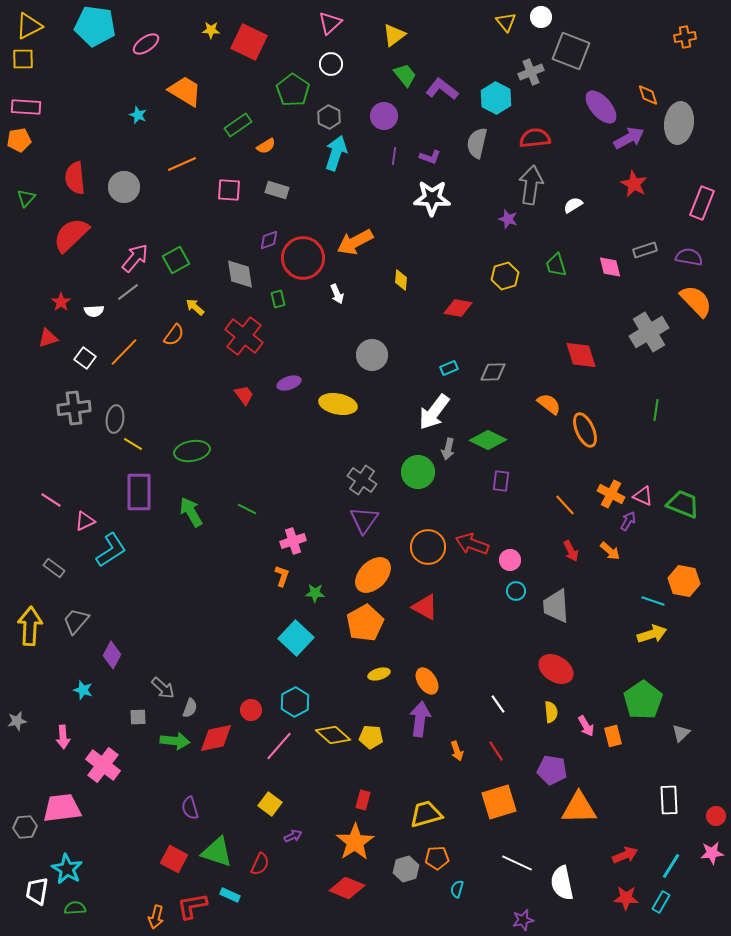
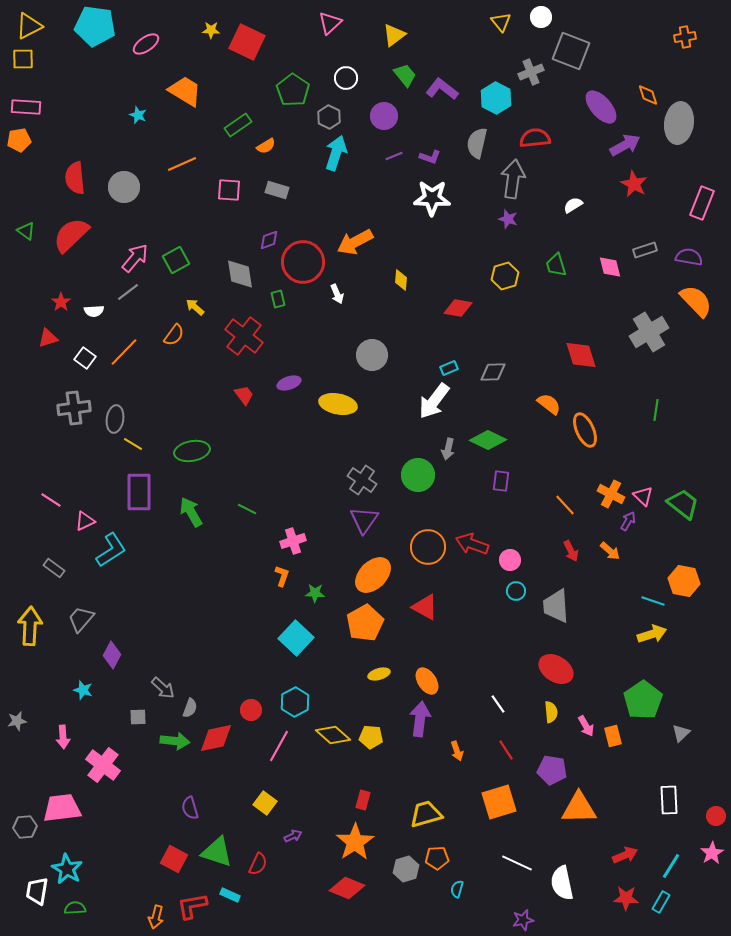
yellow triangle at (506, 22): moved 5 px left
red square at (249, 42): moved 2 px left
white circle at (331, 64): moved 15 px right, 14 px down
purple arrow at (629, 138): moved 4 px left, 7 px down
purple line at (394, 156): rotated 60 degrees clockwise
gray arrow at (531, 185): moved 18 px left, 6 px up
green triangle at (26, 198): moved 33 px down; rotated 36 degrees counterclockwise
red circle at (303, 258): moved 4 px down
white arrow at (434, 412): moved 11 px up
green circle at (418, 472): moved 3 px down
pink triangle at (643, 496): rotated 20 degrees clockwise
green trapezoid at (683, 504): rotated 16 degrees clockwise
gray trapezoid at (76, 621): moved 5 px right, 2 px up
pink line at (279, 746): rotated 12 degrees counterclockwise
red line at (496, 751): moved 10 px right, 1 px up
yellow square at (270, 804): moved 5 px left, 1 px up
pink star at (712, 853): rotated 25 degrees counterclockwise
red semicircle at (260, 864): moved 2 px left
